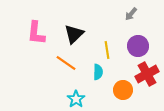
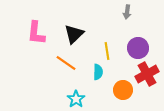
gray arrow: moved 4 px left, 2 px up; rotated 32 degrees counterclockwise
purple circle: moved 2 px down
yellow line: moved 1 px down
